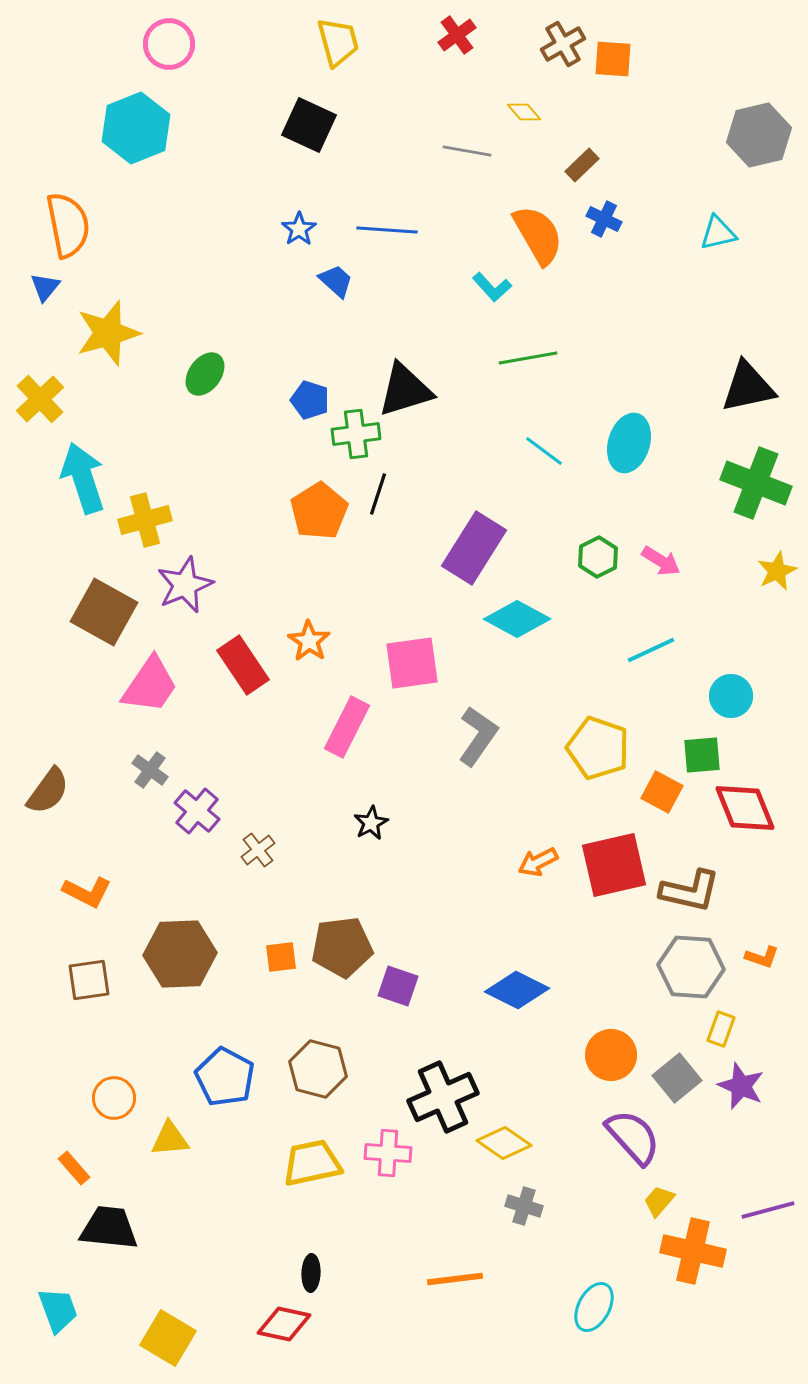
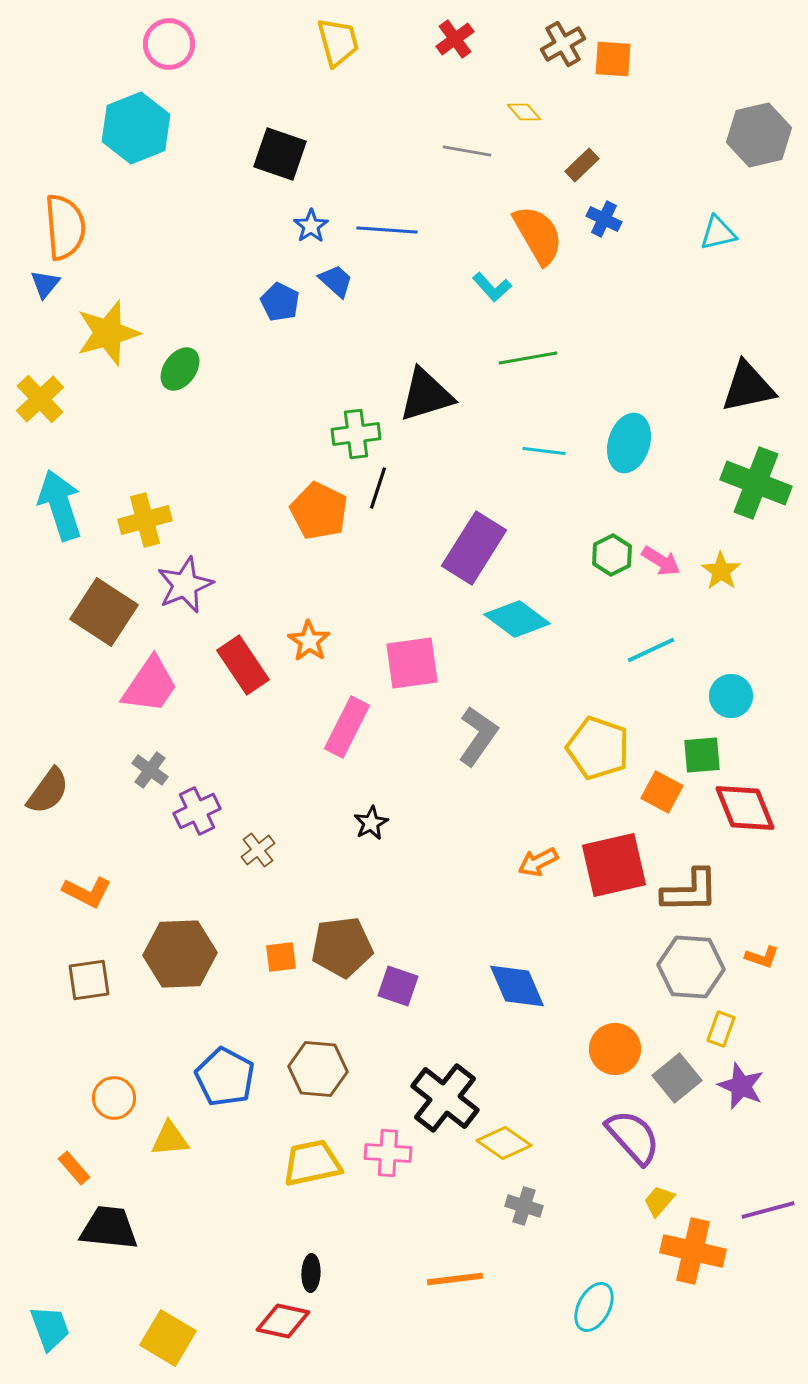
red cross at (457, 35): moved 2 px left, 4 px down
black square at (309, 125): moved 29 px left, 29 px down; rotated 6 degrees counterclockwise
orange semicircle at (68, 225): moved 3 px left, 2 px down; rotated 6 degrees clockwise
blue star at (299, 229): moved 12 px right, 3 px up
blue triangle at (45, 287): moved 3 px up
green ellipse at (205, 374): moved 25 px left, 5 px up
black triangle at (405, 390): moved 21 px right, 5 px down
blue pentagon at (310, 400): moved 30 px left, 98 px up; rotated 9 degrees clockwise
cyan line at (544, 451): rotated 30 degrees counterclockwise
cyan arrow at (83, 478): moved 23 px left, 27 px down
black line at (378, 494): moved 6 px up
orange pentagon at (319, 511): rotated 14 degrees counterclockwise
green hexagon at (598, 557): moved 14 px right, 2 px up
yellow star at (777, 571): moved 56 px left; rotated 12 degrees counterclockwise
brown square at (104, 612): rotated 4 degrees clockwise
cyan diamond at (517, 619): rotated 8 degrees clockwise
purple cross at (197, 811): rotated 24 degrees clockwise
brown L-shape at (690, 891): rotated 14 degrees counterclockwise
blue diamond at (517, 990): moved 4 px up; rotated 40 degrees clockwise
orange circle at (611, 1055): moved 4 px right, 6 px up
brown hexagon at (318, 1069): rotated 10 degrees counterclockwise
black cross at (443, 1097): moved 2 px right, 1 px down; rotated 28 degrees counterclockwise
cyan trapezoid at (58, 1310): moved 8 px left, 18 px down
red diamond at (284, 1324): moved 1 px left, 3 px up
